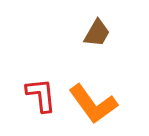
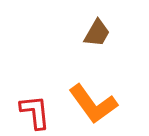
red L-shape: moved 6 px left, 17 px down
